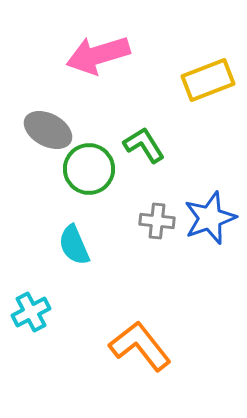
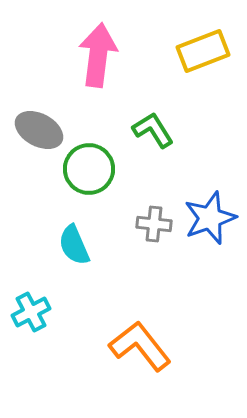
pink arrow: rotated 114 degrees clockwise
yellow rectangle: moved 5 px left, 29 px up
gray ellipse: moved 9 px left
green L-shape: moved 9 px right, 15 px up
gray cross: moved 3 px left, 3 px down
